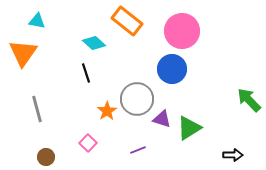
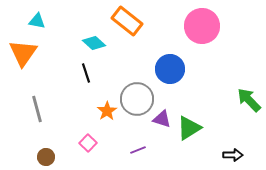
pink circle: moved 20 px right, 5 px up
blue circle: moved 2 px left
